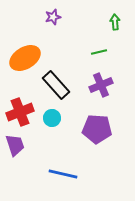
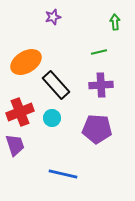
orange ellipse: moved 1 px right, 4 px down
purple cross: rotated 20 degrees clockwise
